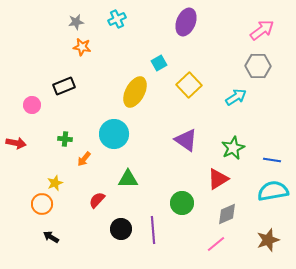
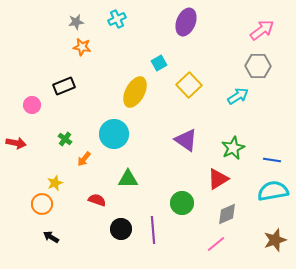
cyan arrow: moved 2 px right, 1 px up
green cross: rotated 32 degrees clockwise
red semicircle: rotated 66 degrees clockwise
brown star: moved 7 px right
